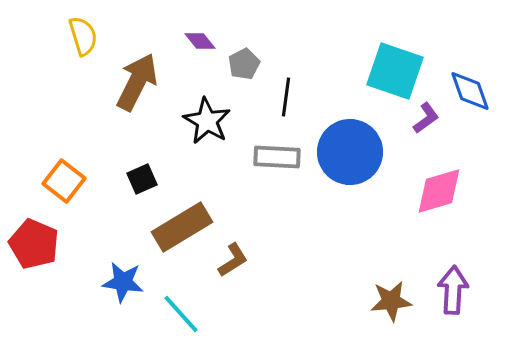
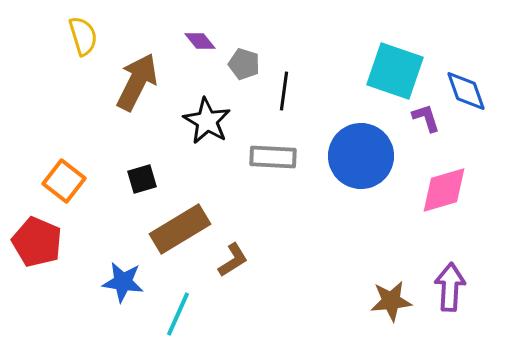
gray pentagon: rotated 28 degrees counterclockwise
blue diamond: moved 4 px left
black line: moved 2 px left, 6 px up
purple L-shape: rotated 72 degrees counterclockwise
blue circle: moved 11 px right, 4 px down
gray rectangle: moved 4 px left
black square: rotated 8 degrees clockwise
pink diamond: moved 5 px right, 1 px up
brown rectangle: moved 2 px left, 2 px down
red pentagon: moved 3 px right, 2 px up
purple arrow: moved 3 px left, 3 px up
cyan line: moved 3 px left; rotated 66 degrees clockwise
